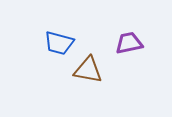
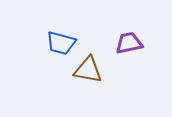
blue trapezoid: moved 2 px right
